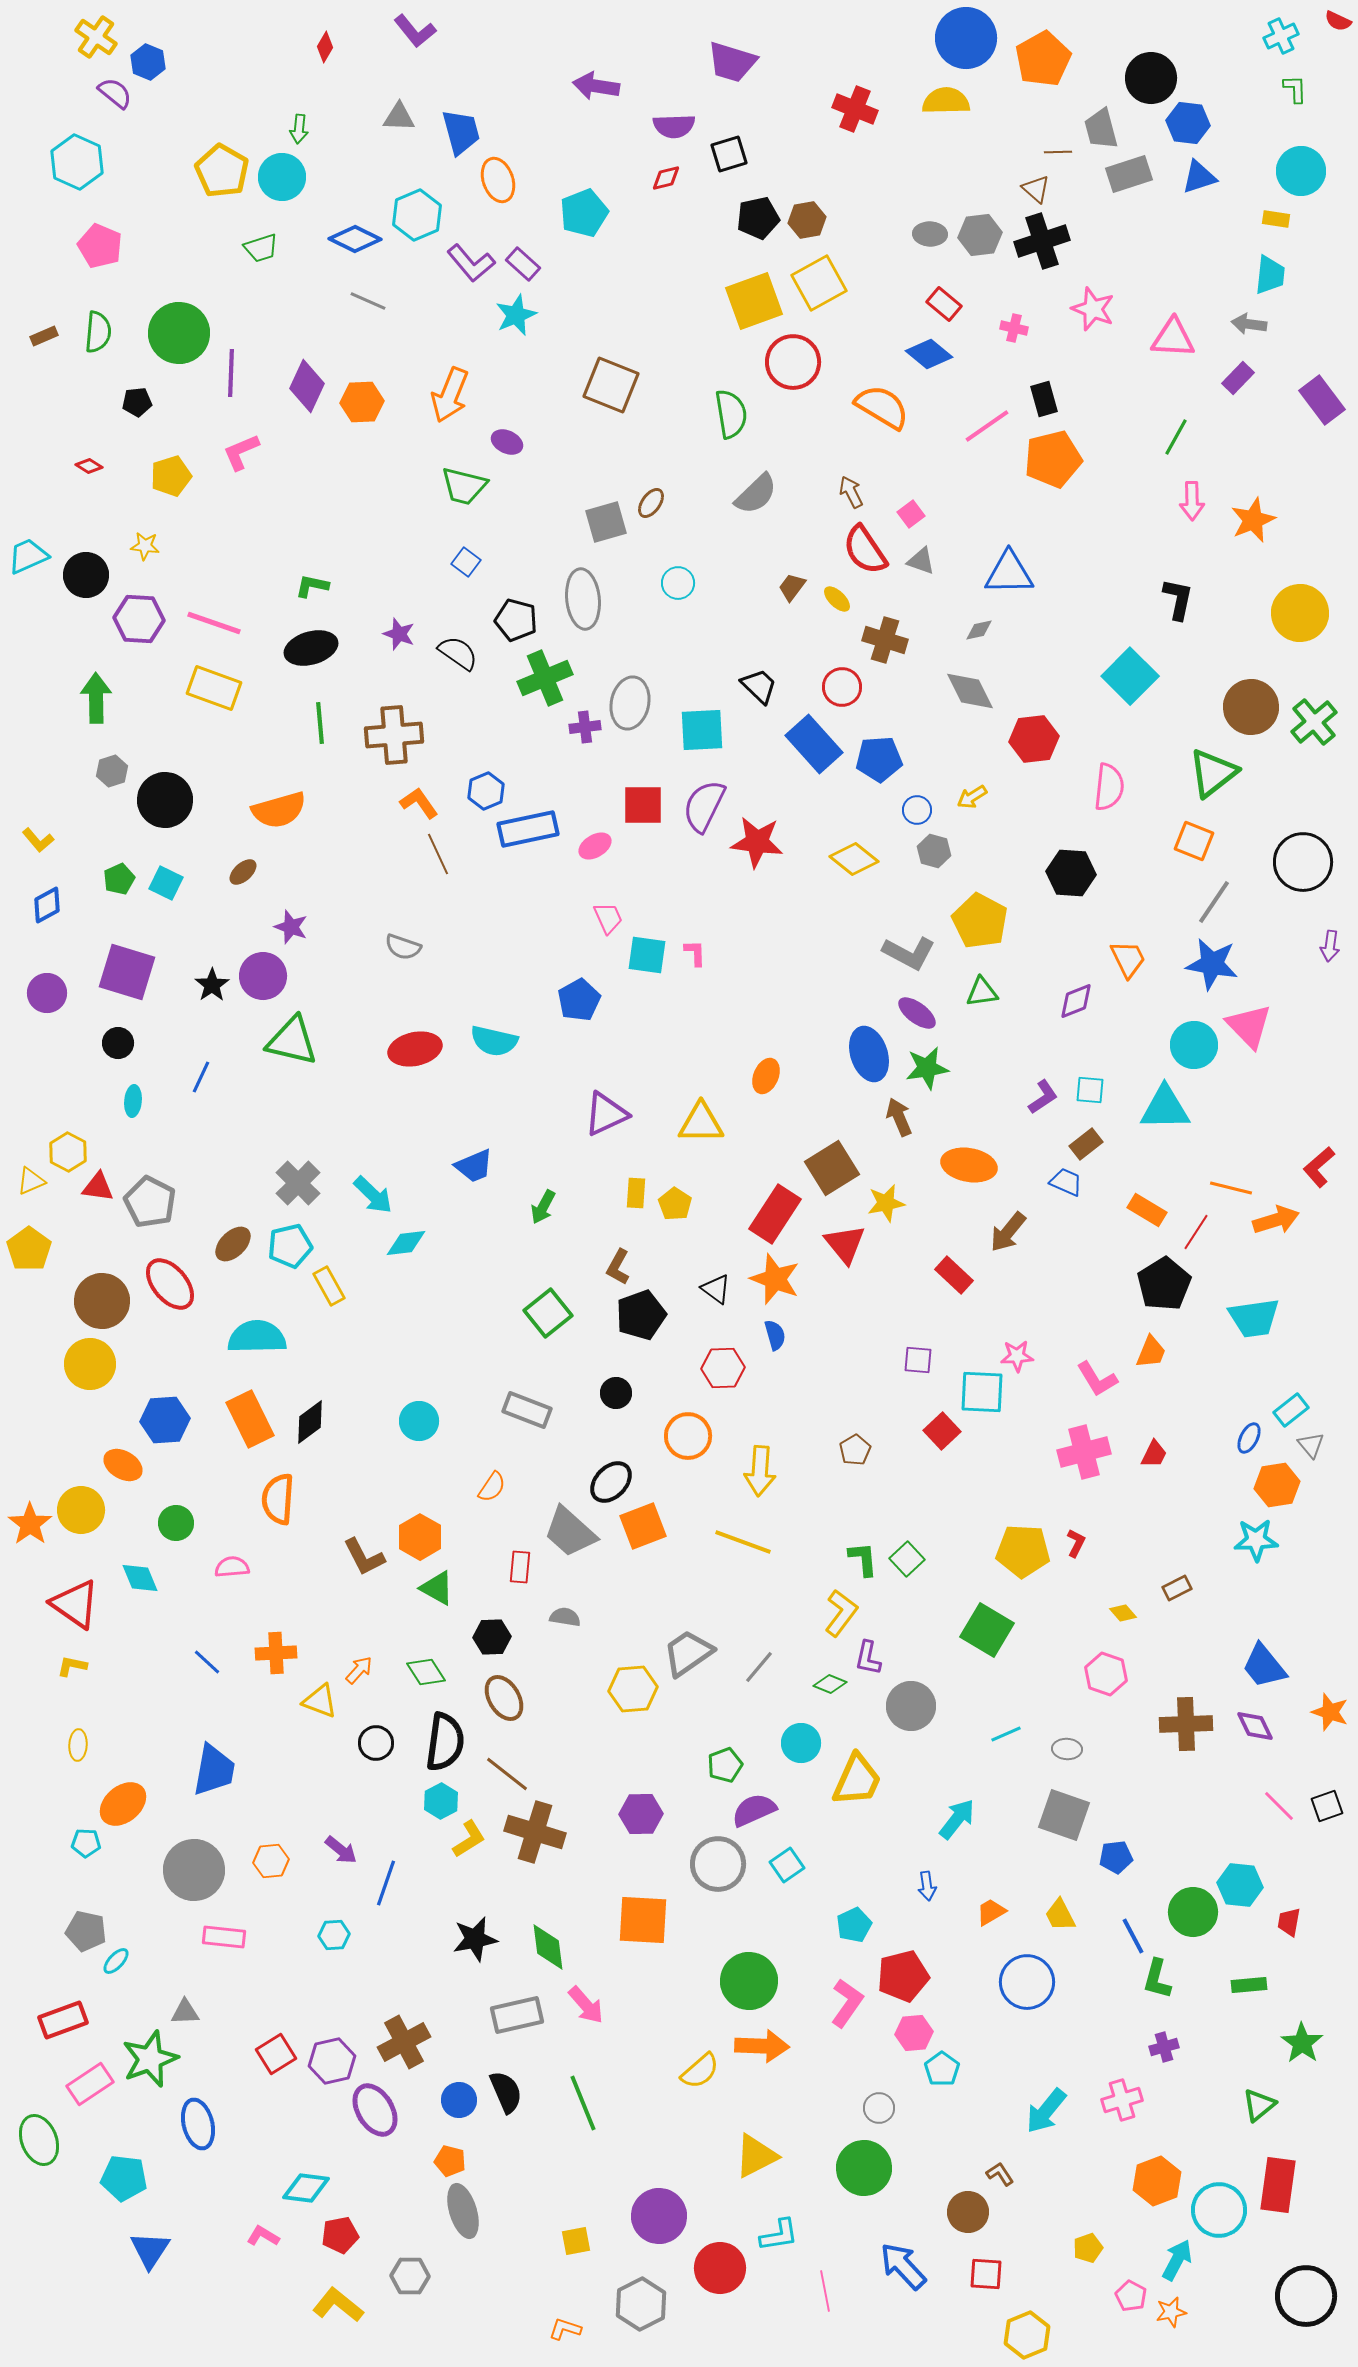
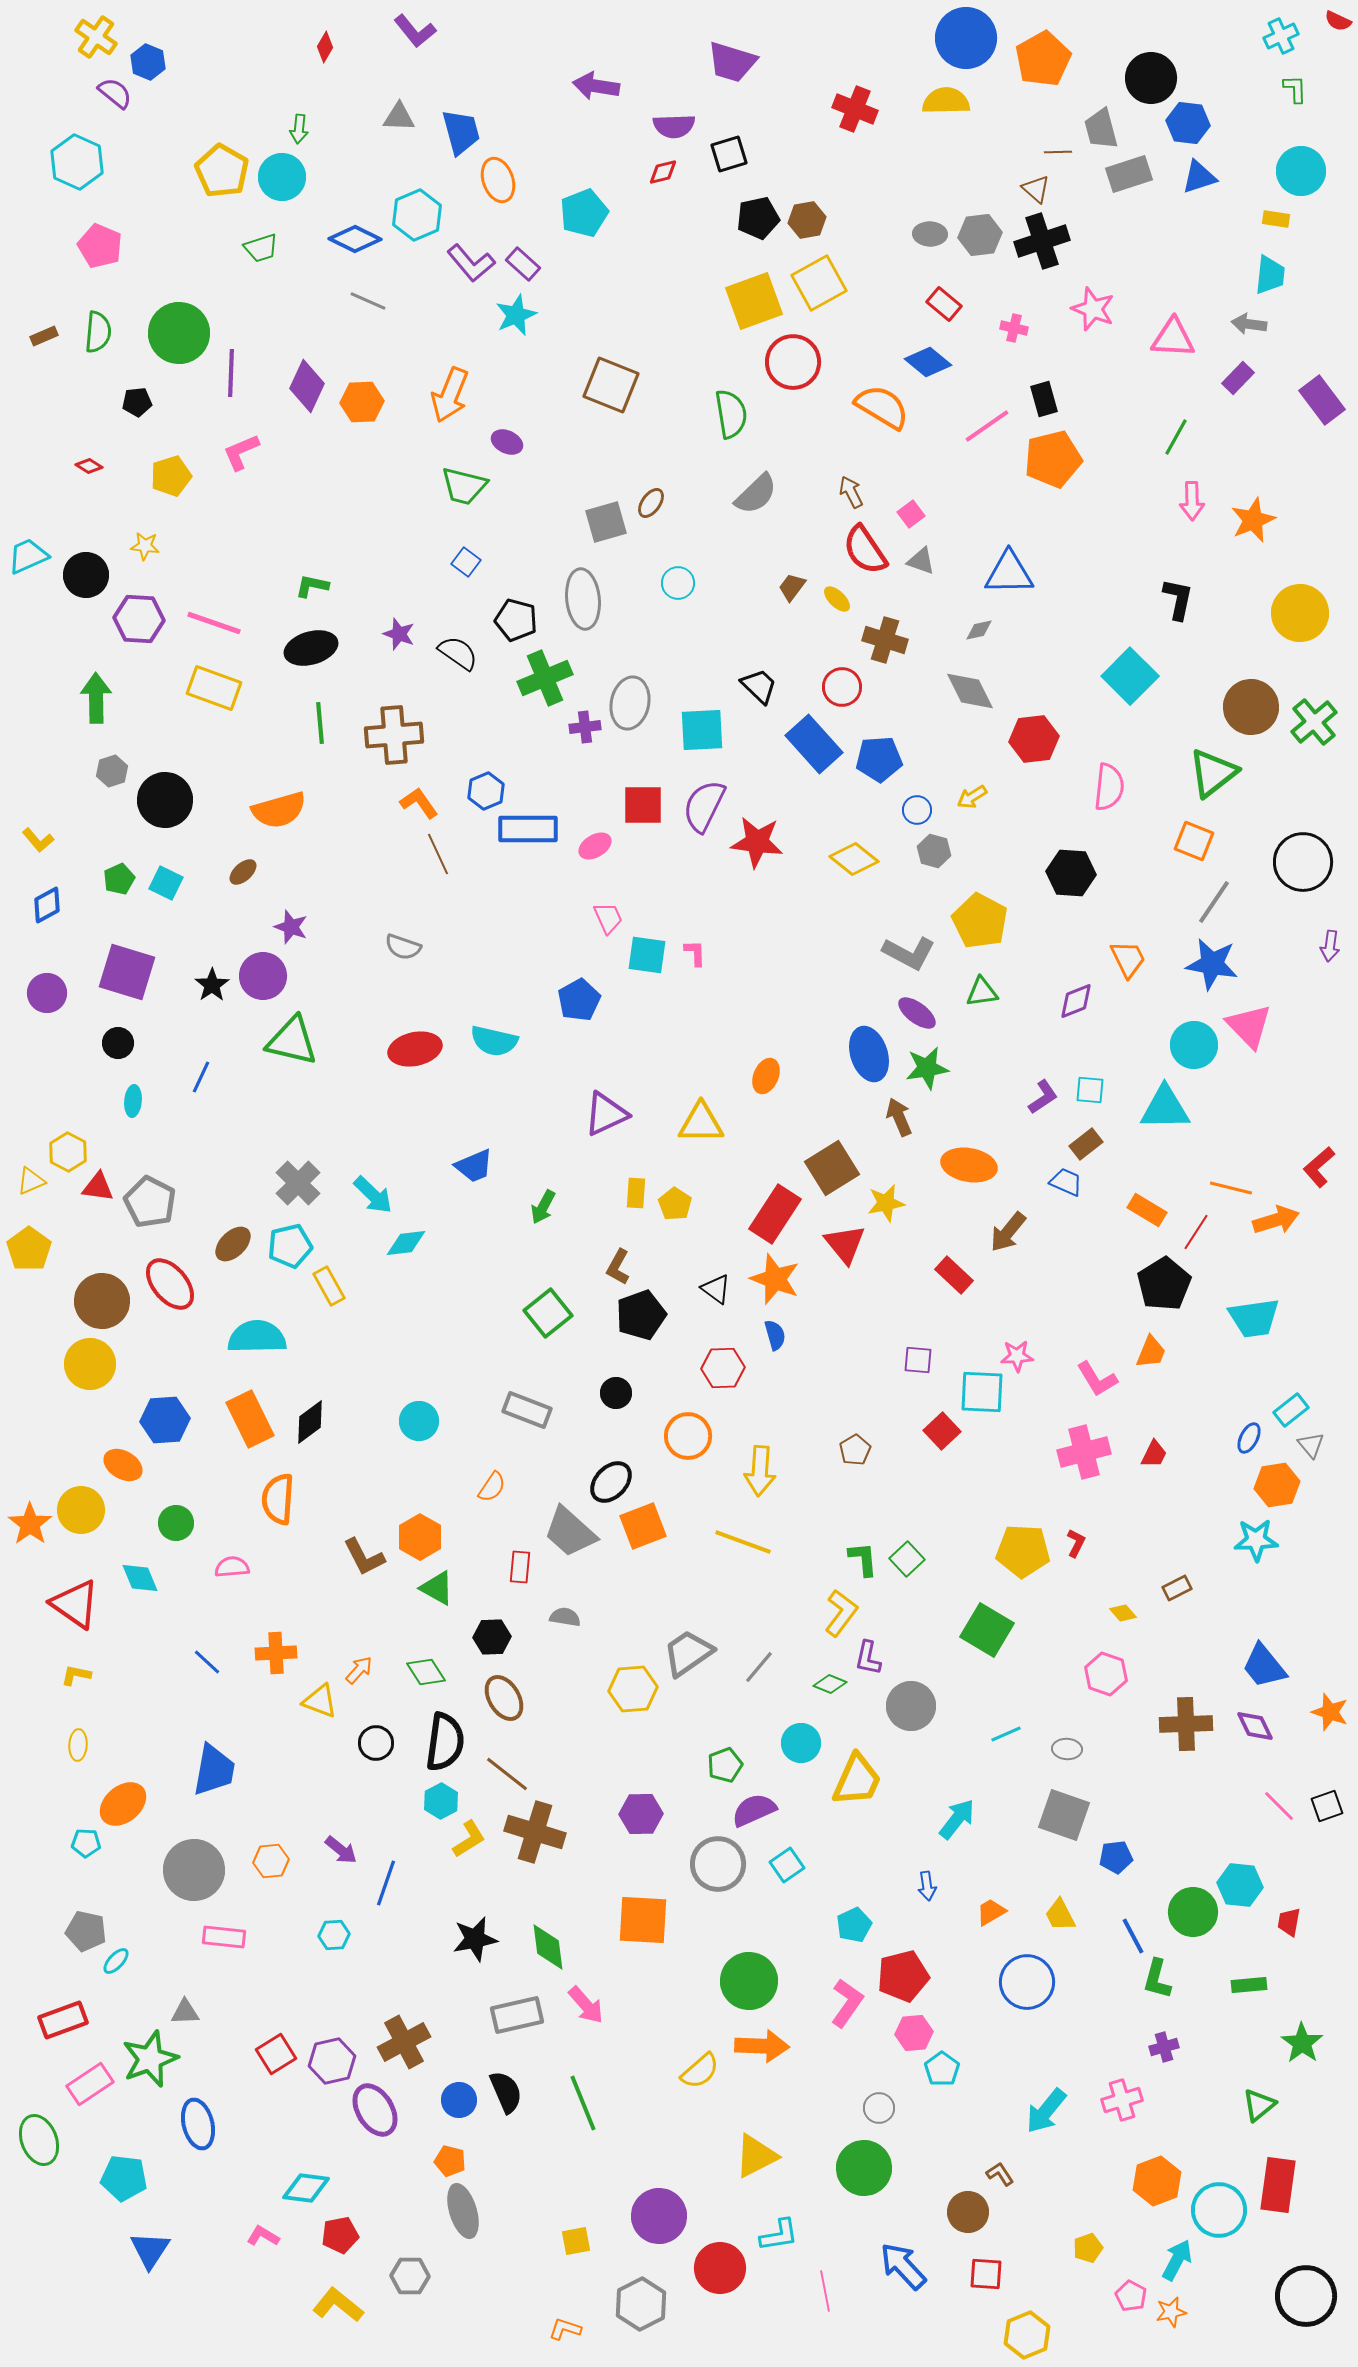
red diamond at (666, 178): moved 3 px left, 6 px up
blue diamond at (929, 354): moved 1 px left, 8 px down
blue rectangle at (528, 829): rotated 12 degrees clockwise
yellow L-shape at (72, 1666): moved 4 px right, 9 px down
